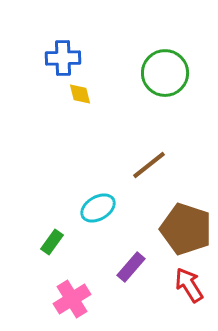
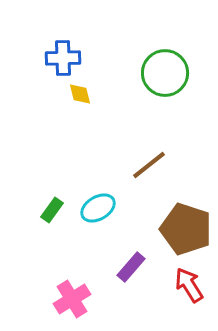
green rectangle: moved 32 px up
